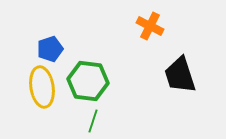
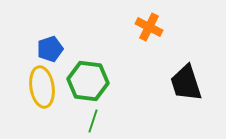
orange cross: moved 1 px left, 1 px down
black trapezoid: moved 6 px right, 8 px down
